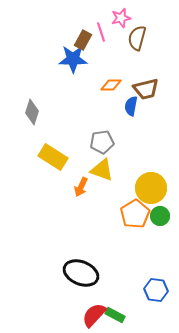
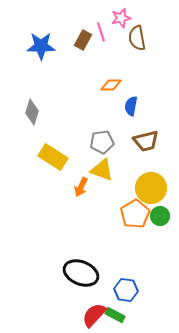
brown semicircle: rotated 25 degrees counterclockwise
blue star: moved 32 px left, 13 px up
brown trapezoid: moved 52 px down
blue hexagon: moved 30 px left
